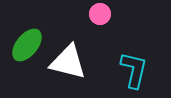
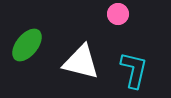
pink circle: moved 18 px right
white triangle: moved 13 px right
